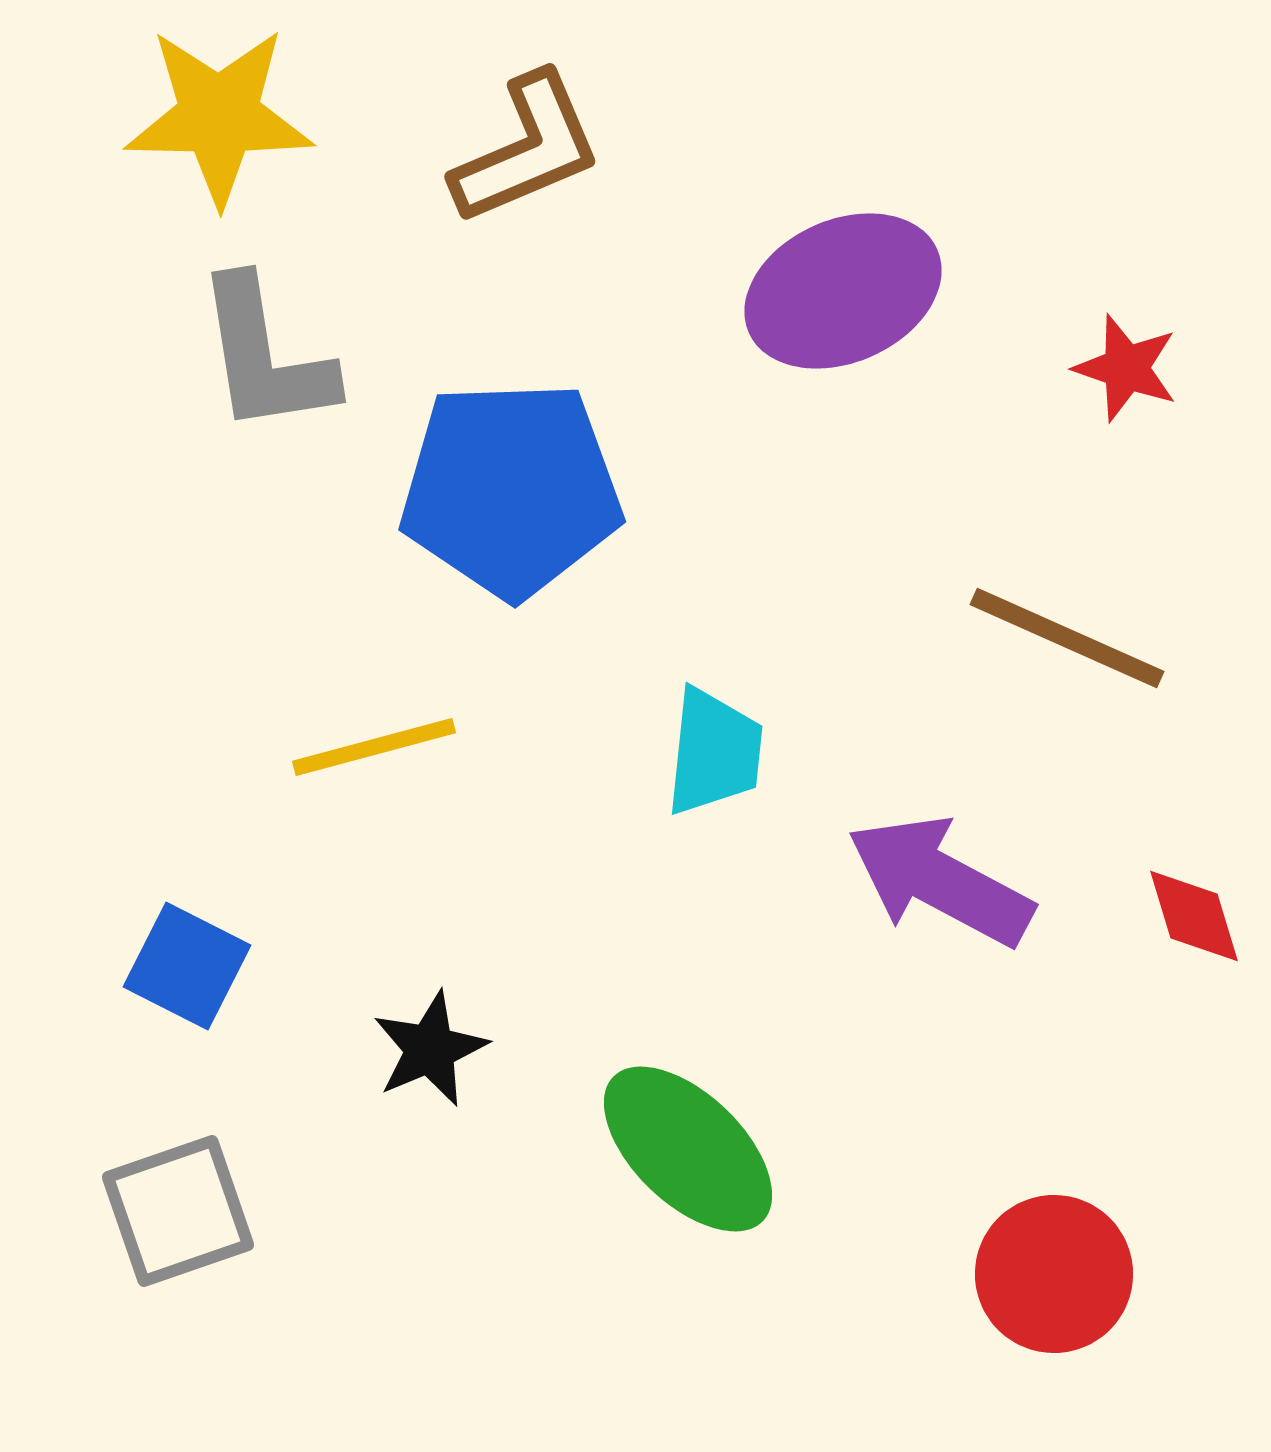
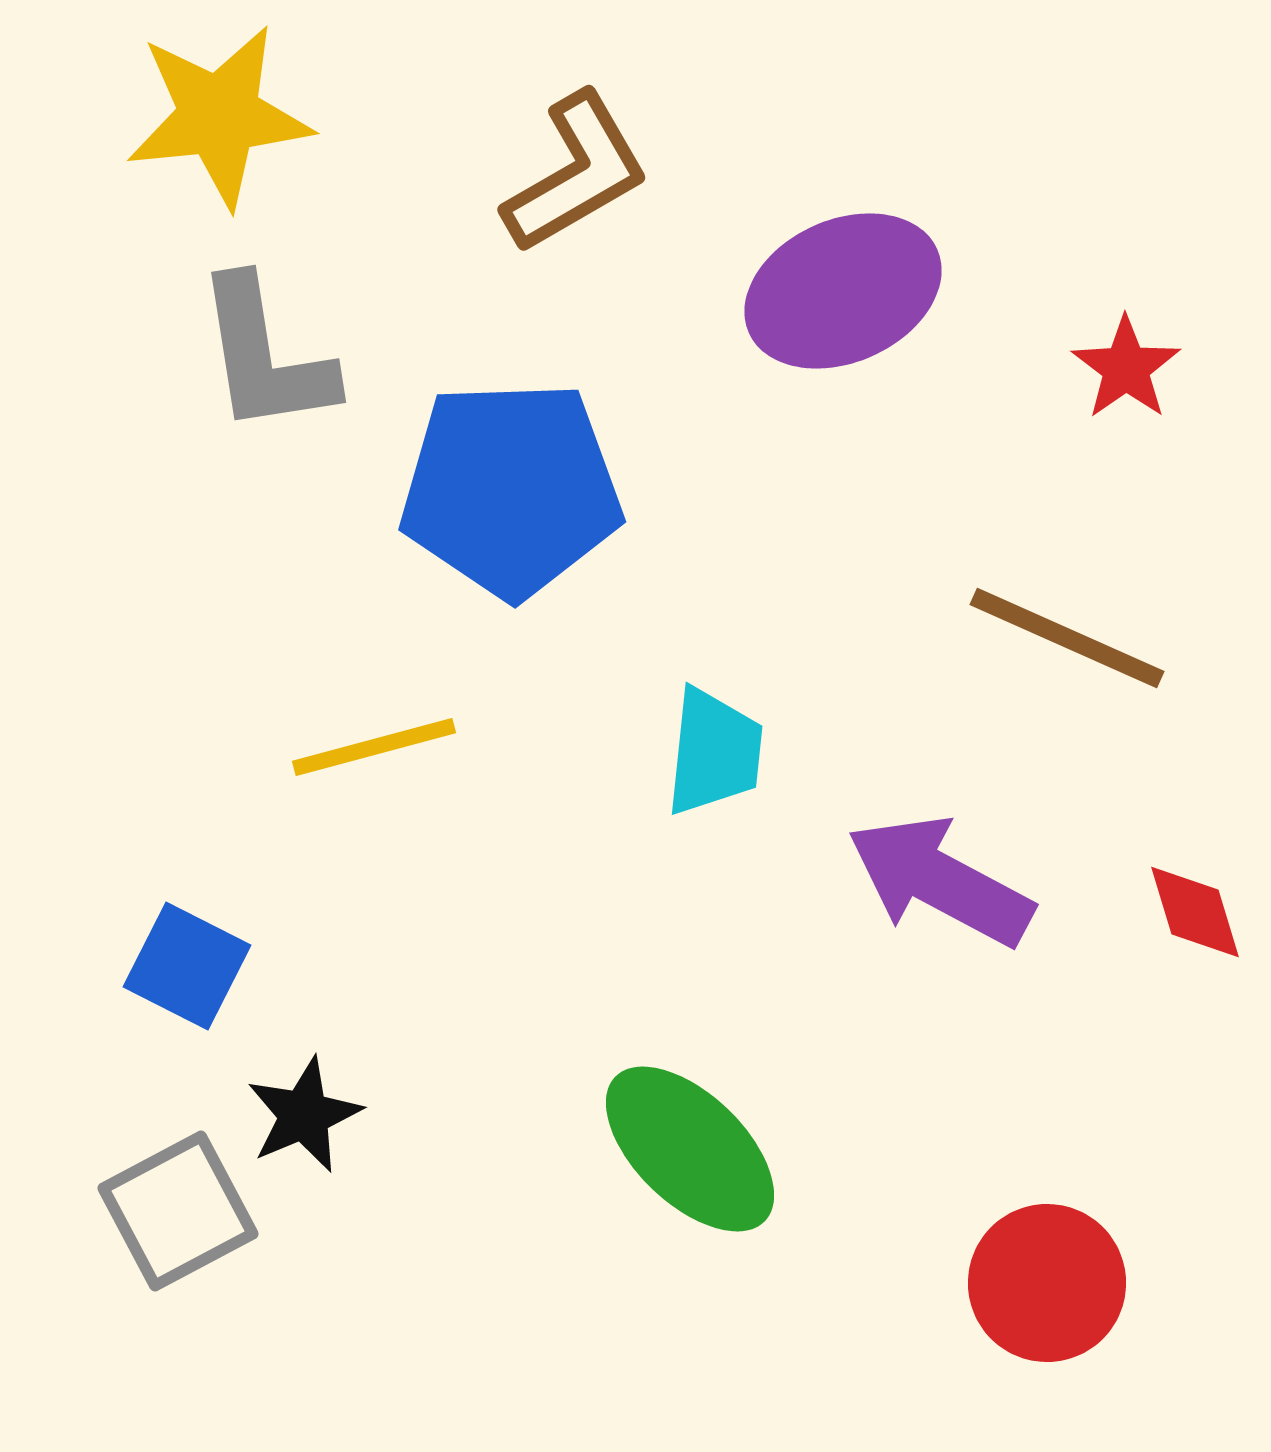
yellow star: rotated 7 degrees counterclockwise
brown L-shape: moved 49 px right, 24 px down; rotated 7 degrees counterclockwise
red star: rotated 18 degrees clockwise
red diamond: moved 1 px right, 4 px up
black star: moved 126 px left, 66 px down
green ellipse: moved 2 px right
gray square: rotated 9 degrees counterclockwise
red circle: moved 7 px left, 9 px down
